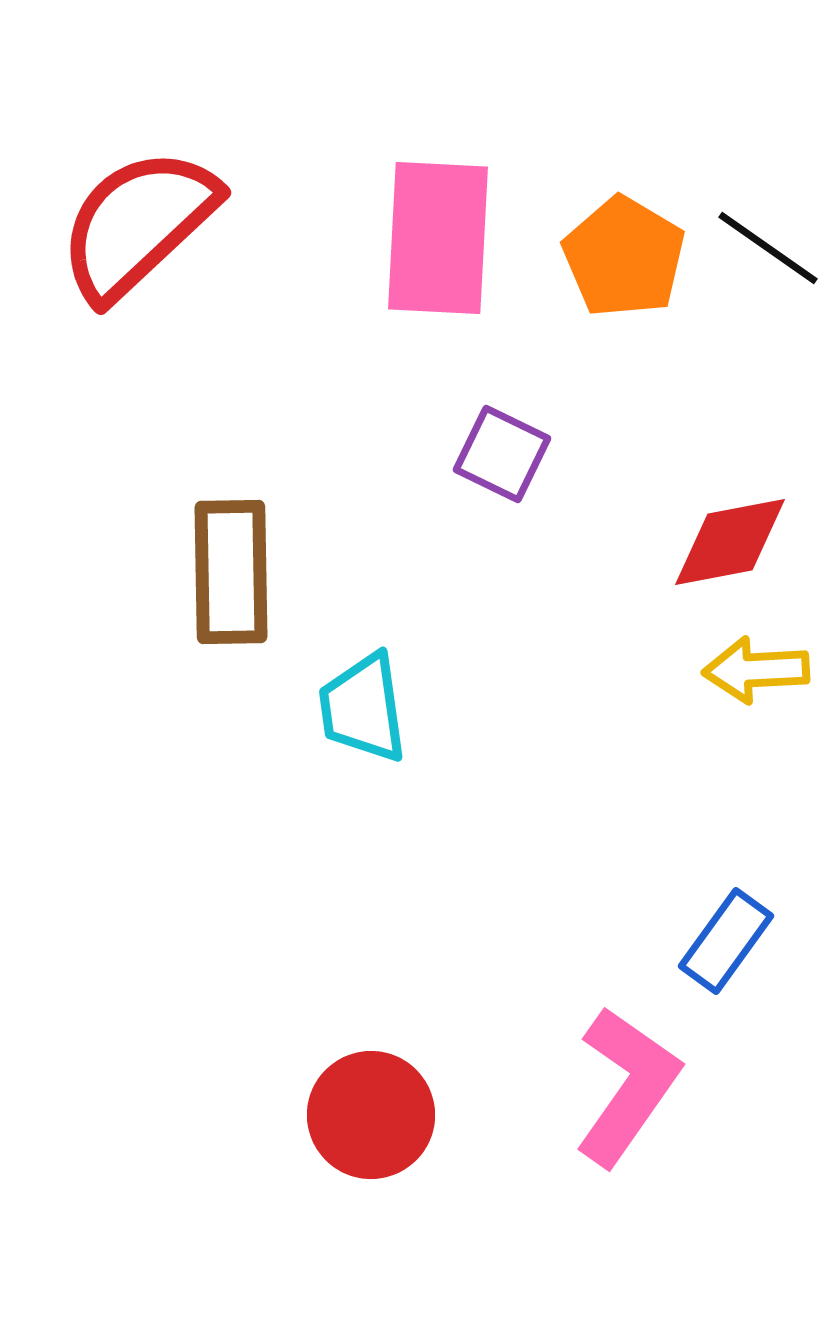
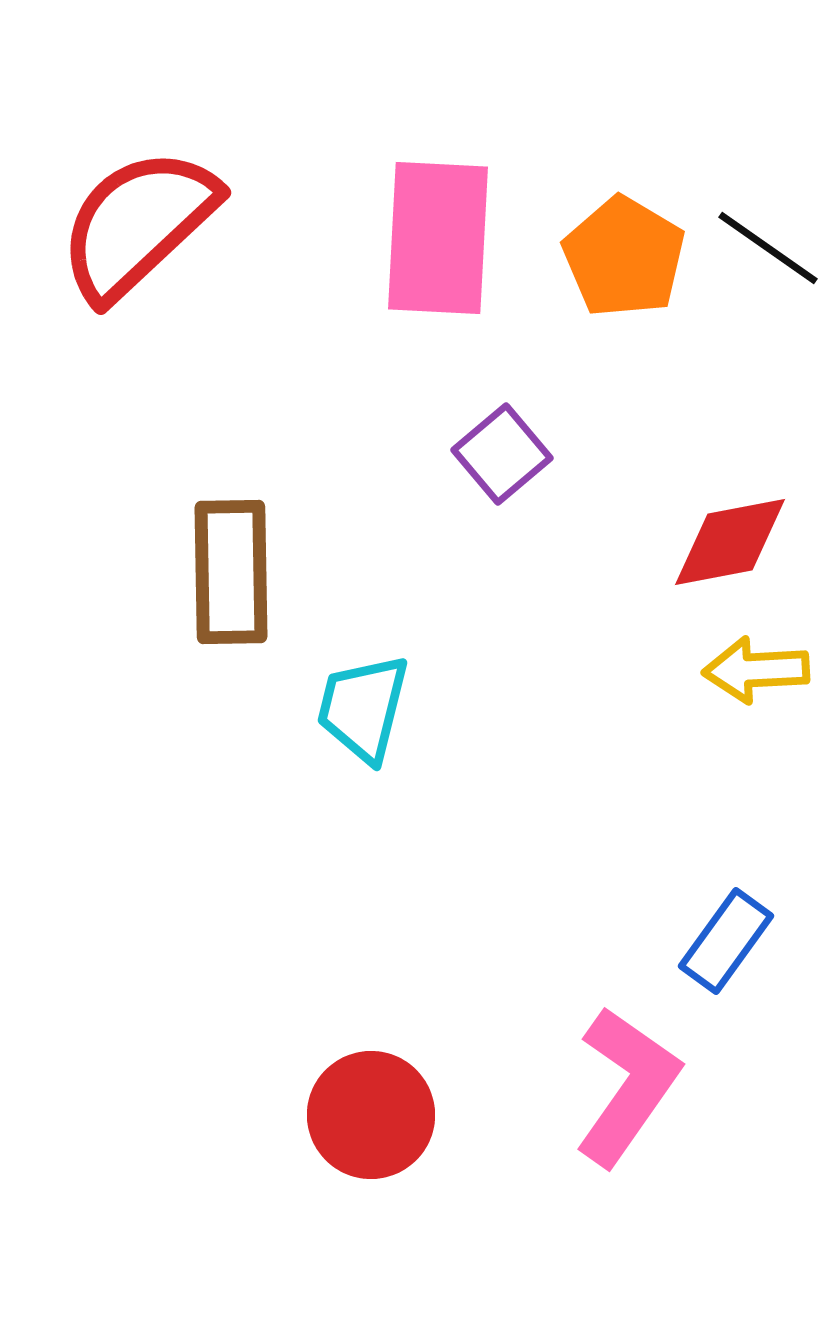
purple square: rotated 24 degrees clockwise
cyan trapezoid: rotated 22 degrees clockwise
